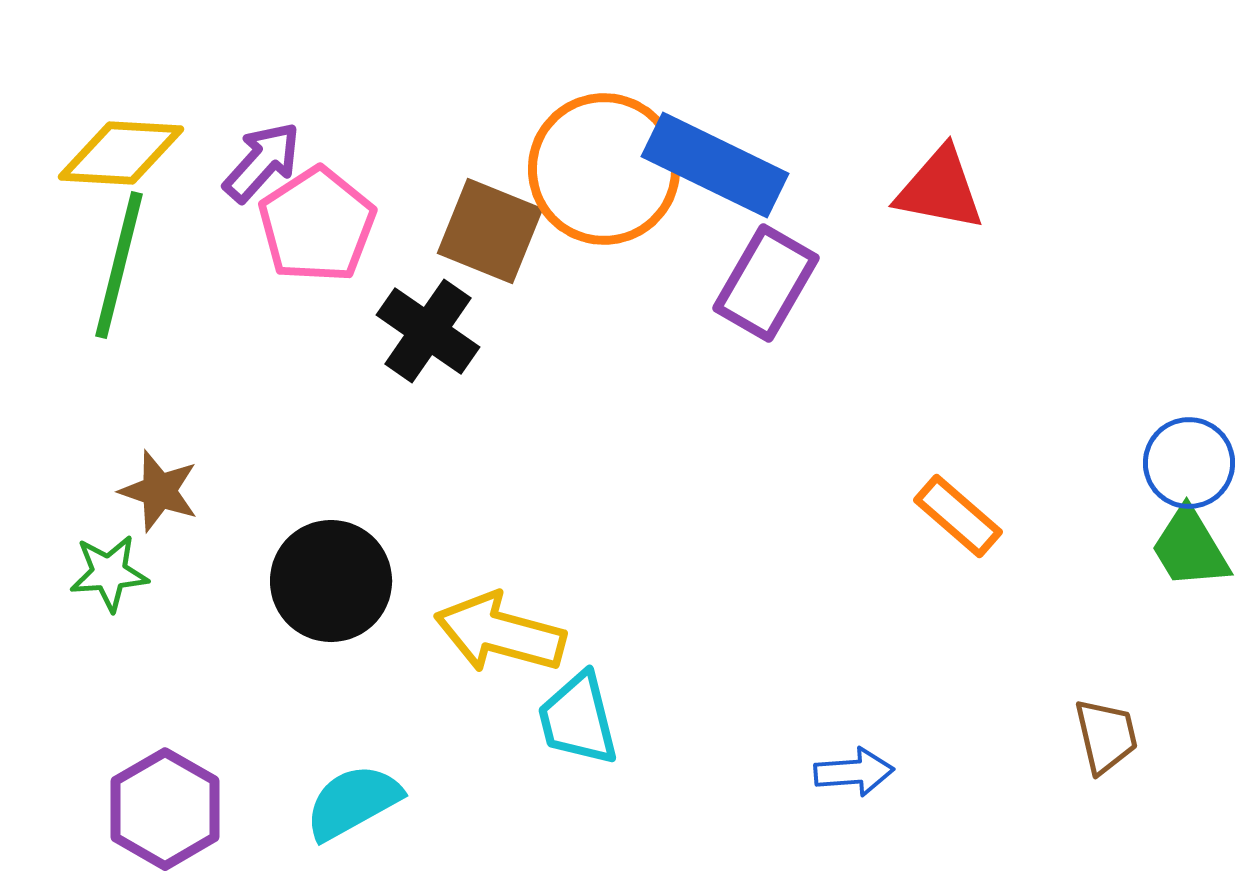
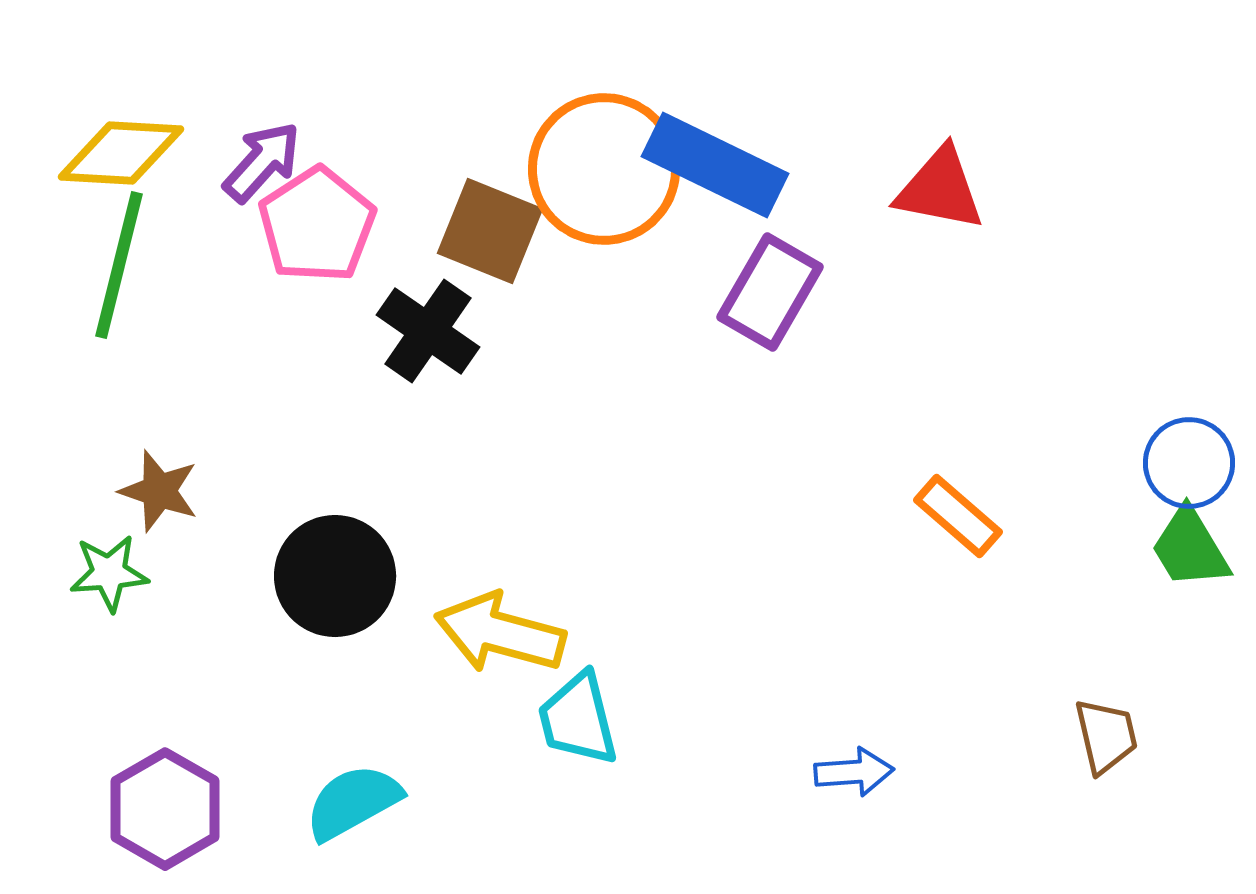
purple rectangle: moved 4 px right, 9 px down
black circle: moved 4 px right, 5 px up
